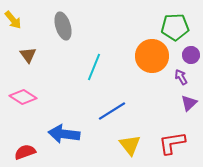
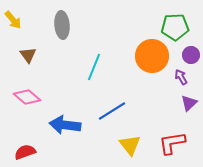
gray ellipse: moved 1 px left, 1 px up; rotated 12 degrees clockwise
pink diamond: moved 4 px right; rotated 8 degrees clockwise
blue arrow: moved 1 px right, 9 px up
